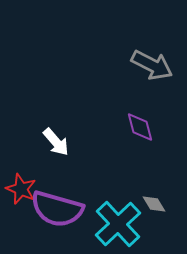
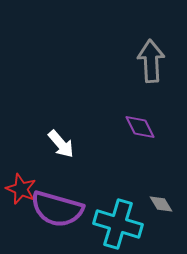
gray arrow: moved 1 px left, 4 px up; rotated 120 degrees counterclockwise
purple diamond: rotated 12 degrees counterclockwise
white arrow: moved 5 px right, 2 px down
gray diamond: moved 7 px right
cyan cross: rotated 30 degrees counterclockwise
